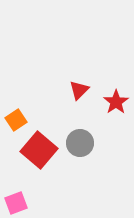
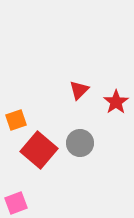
orange square: rotated 15 degrees clockwise
